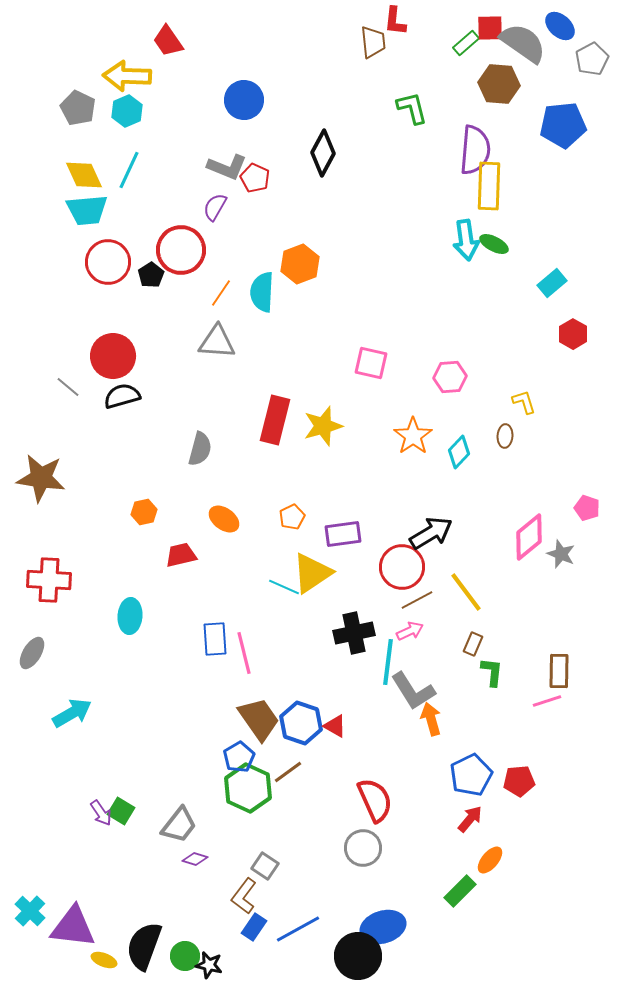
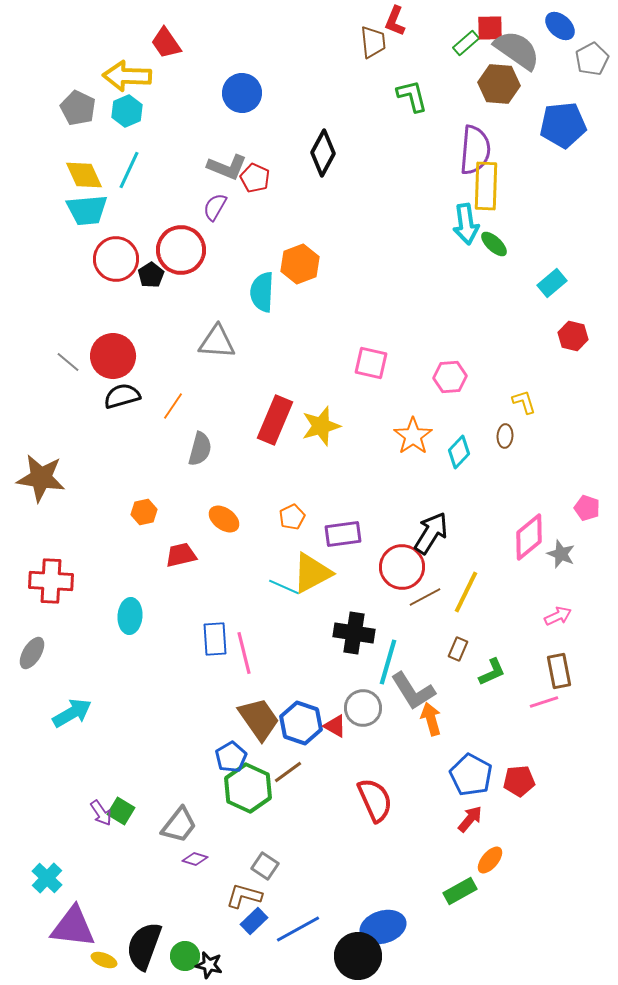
red L-shape at (395, 21): rotated 16 degrees clockwise
red trapezoid at (168, 41): moved 2 px left, 2 px down
gray semicircle at (523, 43): moved 6 px left, 7 px down
blue circle at (244, 100): moved 2 px left, 7 px up
green L-shape at (412, 108): moved 12 px up
yellow rectangle at (489, 186): moved 3 px left
cyan arrow at (466, 240): moved 16 px up
green ellipse at (494, 244): rotated 16 degrees clockwise
red circle at (108, 262): moved 8 px right, 3 px up
orange line at (221, 293): moved 48 px left, 113 px down
red hexagon at (573, 334): moved 2 px down; rotated 16 degrees counterclockwise
gray line at (68, 387): moved 25 px up
red rectangle at (275, 420): rotated 9 degrees clockwise
yellow star at (323, 426): moved 2 px left
black arrow at (431, 533): rotated 27 degrees counterclockwise
yellow triangle at (312, 573): rotated 6 degrees clockwise
red cross at (49, 580): moved 2 px right, 1 px down
yellow line at (466, 592): rotated 63 degrees clockwise
brown line at (417, 600): moved 8 px right, 3 px up
pink arrow at (410, 631): moved 148 px right, 15 px up
black cross at (354, 633): rotated 21 degrees clockwise
brown rectangle at (473, 644): moved 15 px left, 5 px down
cyan line at (388, 662): rotated 9 degrees clockwise
brown rectangle at (559, 671): rotated 12 degrees counterclockwise
green L-shape at (492, 672): rotated 60 degrees clockwise
pink line at (547, 701): moved 3 px left, 1 px down
blue pentagon at (239, 757): moved 8 px left
blue pentagon at (471, 775): rotated 18 degrees counterclockwise
gray circle at (363, 848): moved 140 px up
green rectangle at (460, 891): rotated 16 degrees clockwise
brown L-shape at (244, 896): rotated 69 degrees clockwise
cyan cross at (30, 911): moved 17 px right, 33 px up
blue rectangle at (254, 927): moved 6 px up; rotated 12 degrees clockwise
